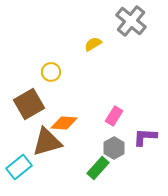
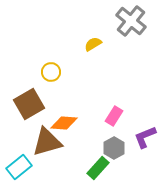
purple L-shape: rotated 25 degrees counterclockwise
